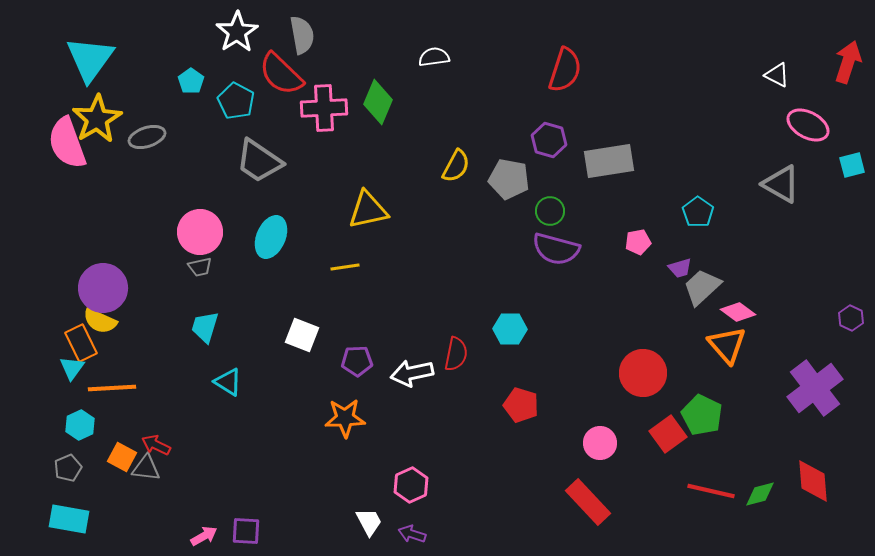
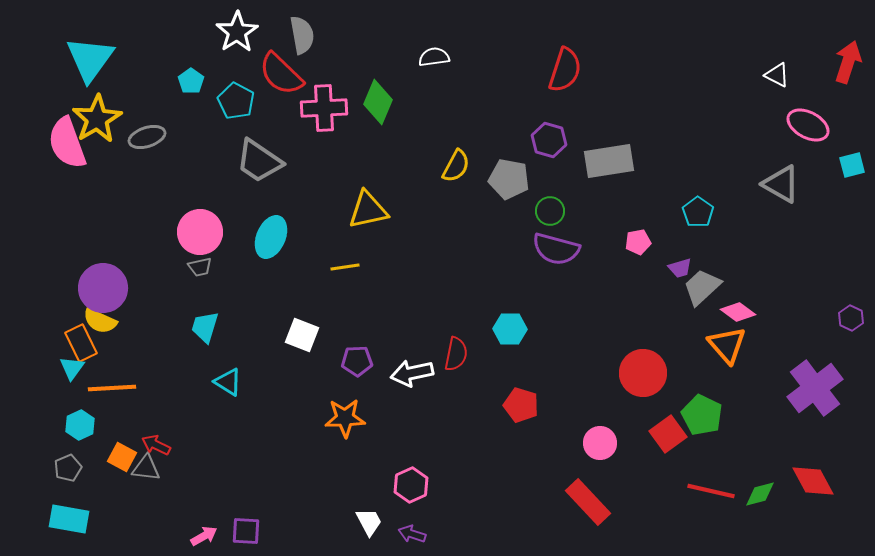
red diamond at (813, 481): rotated 24 degrees counterclockwise
